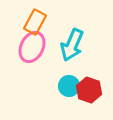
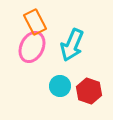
orange rectangle: rotated 55 degrees counterclockwise
cyan circle: moved 9 px left
red hexagon: moved 1 px down
